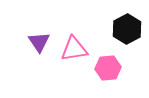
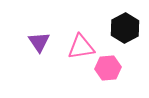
black hexagon: moved 2 px left, 1 px up
pink triangle: moved 7 px right, 2 px up
